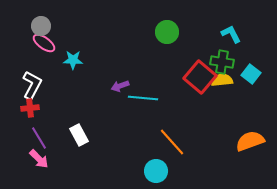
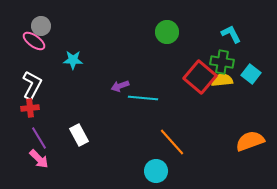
pink ellipse: moved 10 px left, 2 px up
